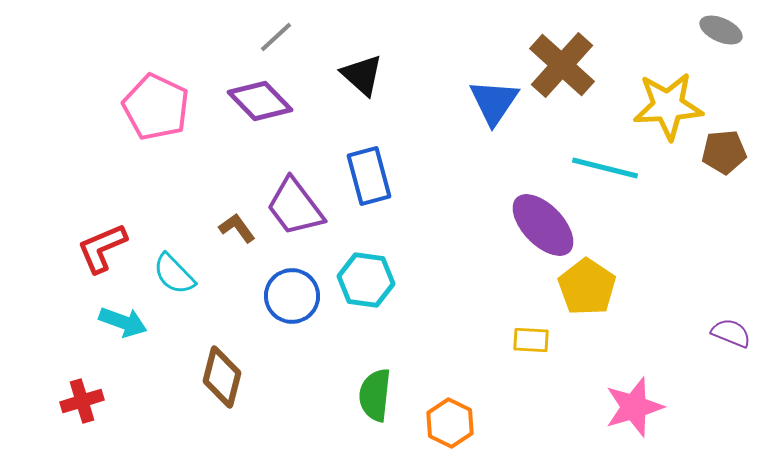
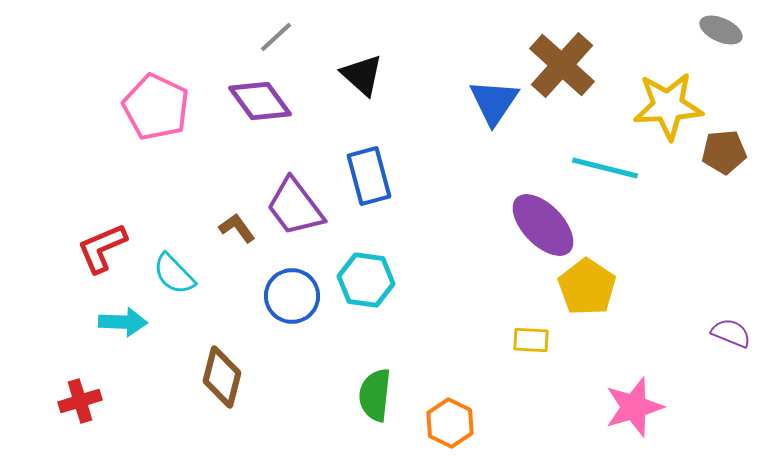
purple diamond: rotated 8 degrees clockwise
cyan arrow: rotated 18 degrees counterclockwise
red cross: moved 2 px left
